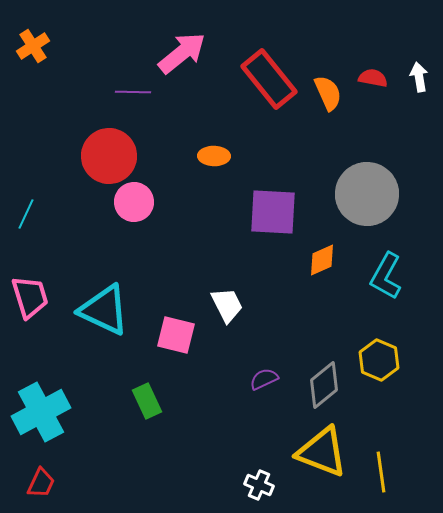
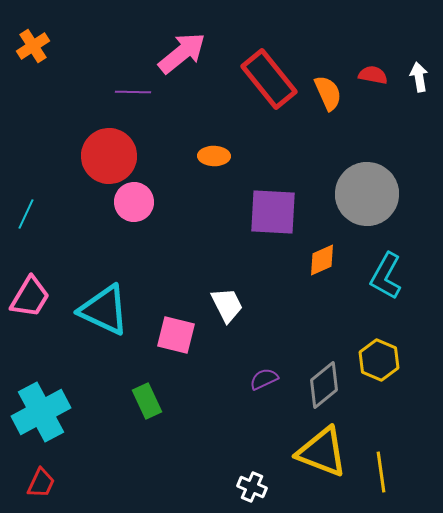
red semicircle: moved 3 px up
pink trapezoid: rotated 48 degrees clockwise
white cross: moved 7 px left, 2 px down
